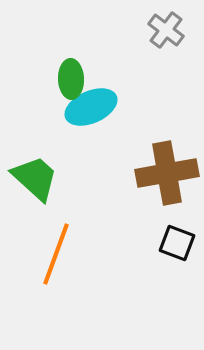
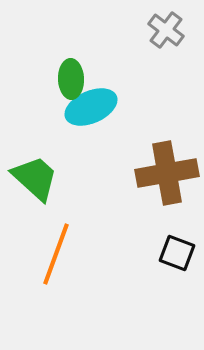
black square: moved 10 px down
